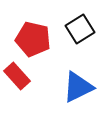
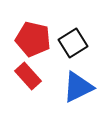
black square: moved 7 px left, 14 px down
red rectangle: moved 11 px right
